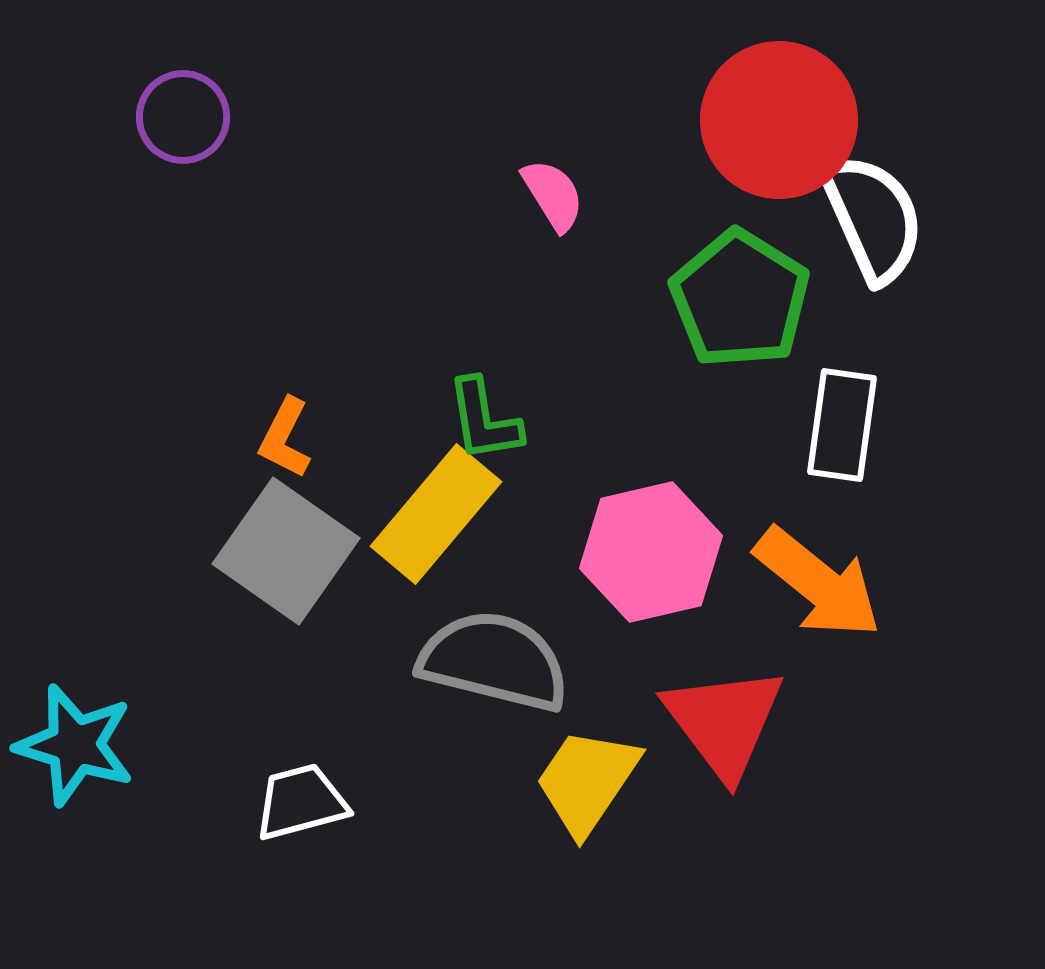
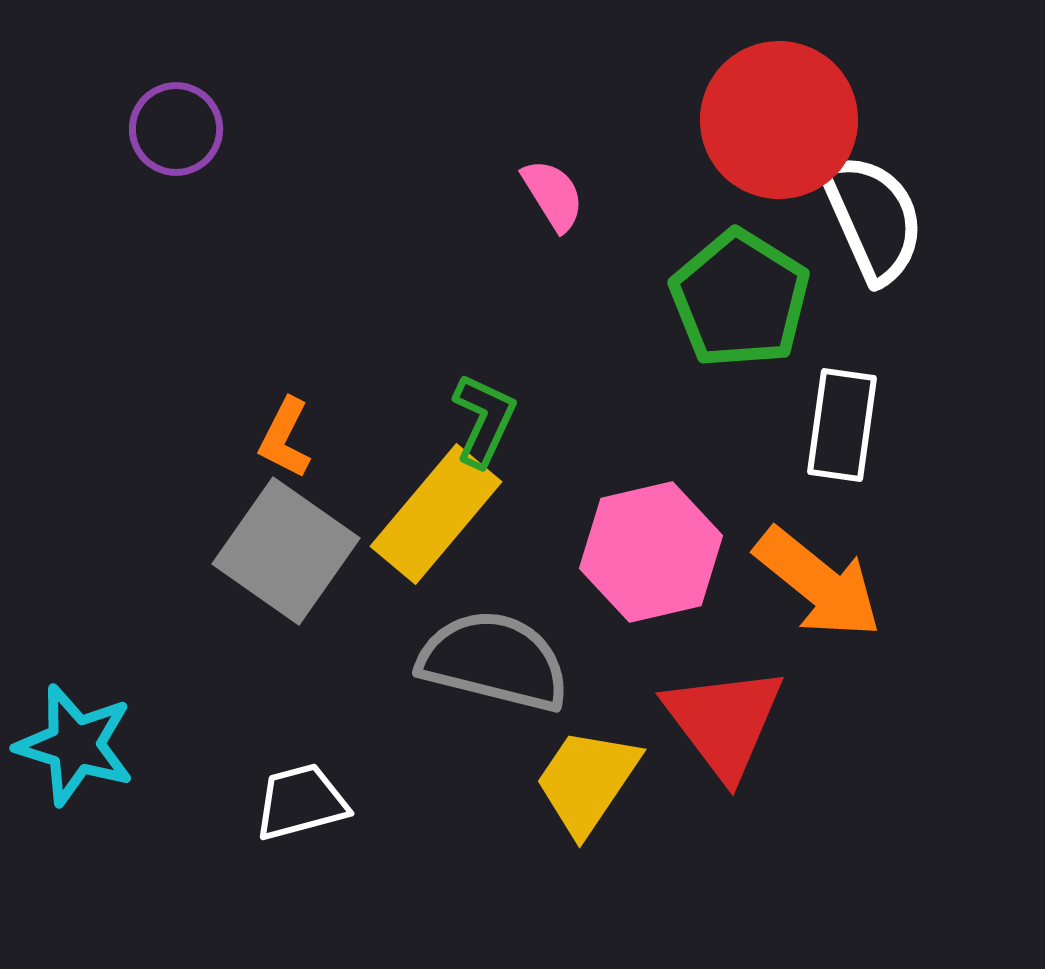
purple circle: moved 7 px left, 12 px down
green L-shape: rotated 146 degrees counterclockwise
